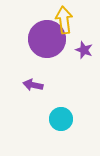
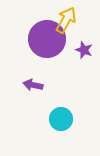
yellow arrow: moved 2 px right; rotated 36 degrees clockwise
